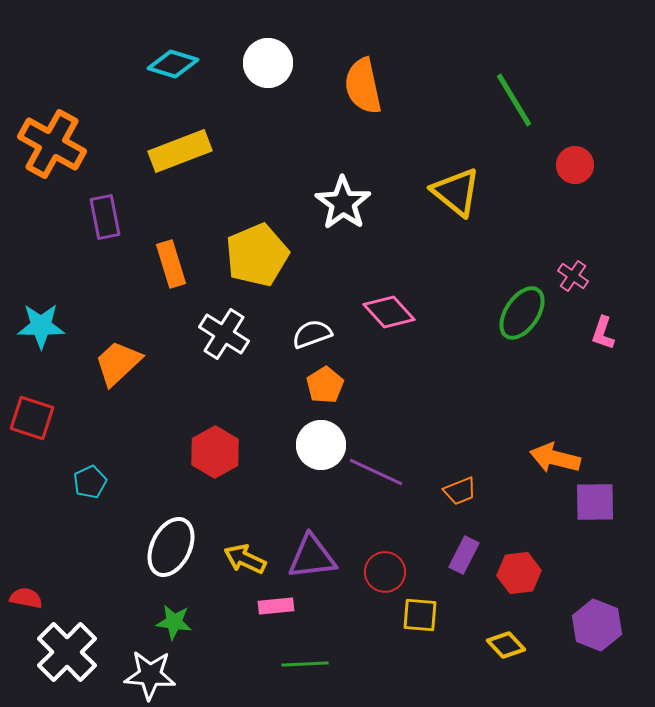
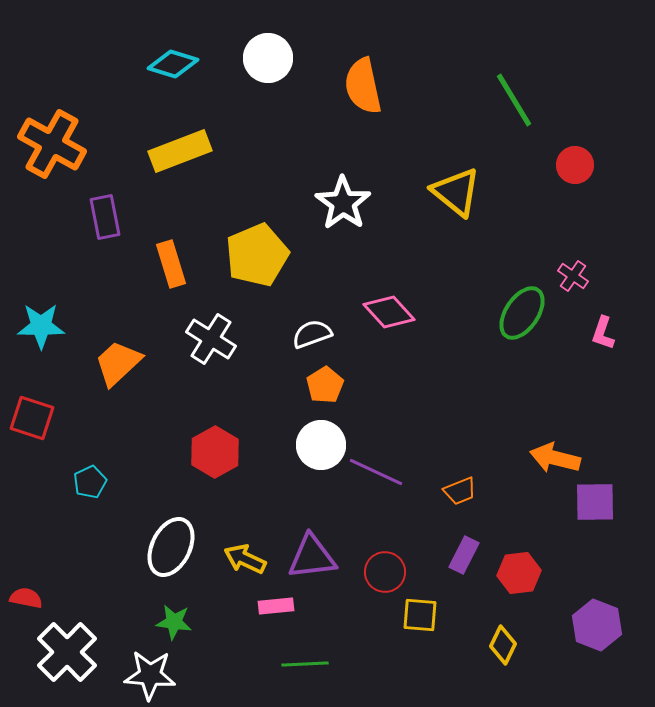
white circle at (268, 63): moved 5 px up
white cross at (224, 334): moved 13 px left, 5 px down
yellow diamond at (506, 645): moved 3 px left; rotated 69 degrees clockwise
